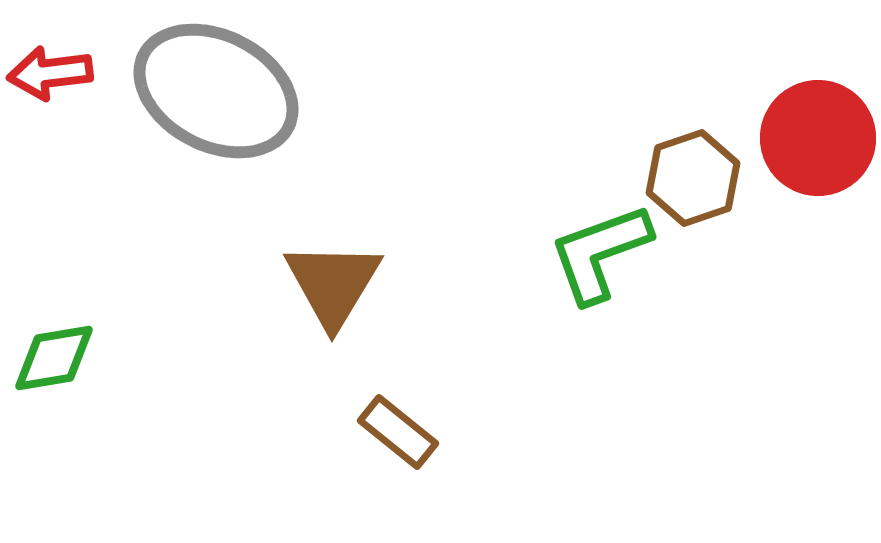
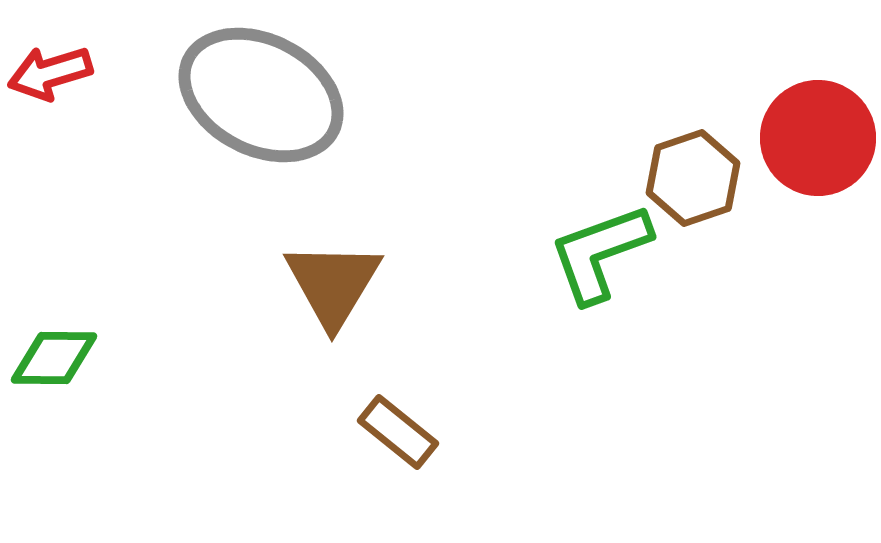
red arrow: rotated 10 degrees counterclockwise
gray ellipse: moved 45 px right, 4 px down
green diamond: rotated 10 degrees clockwise
